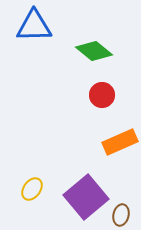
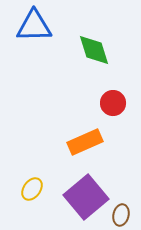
green diamond: moved 1 px up; rotated 33 degrees clockwise
red circle: moved 11 px right, 8 px down
orange rectangle: moved 35 px left
